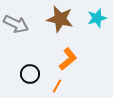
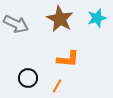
brown star: rotated 16 degrees clockwise
orange L-shape: rotated 45 degrees clockwise
black circle: moved 2 px left, 4 px down
